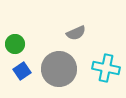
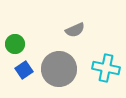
gray semicircle: moved 1 px left, 3 px up
blue square: moved 2 px right, 1 px up
